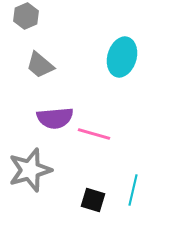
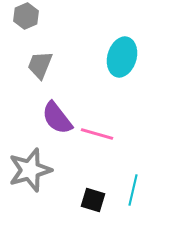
gray trapezoid: rotated 72 degrees clockwise
purple semicircle: moved 2 px right; rotated 57 degrees clockwise
pink line: moved 3 px right
